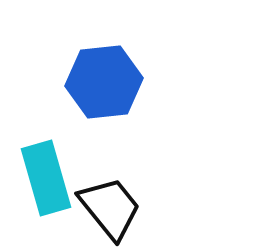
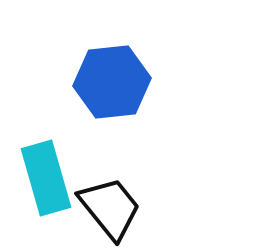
blue hexagon: moved 8 px right
